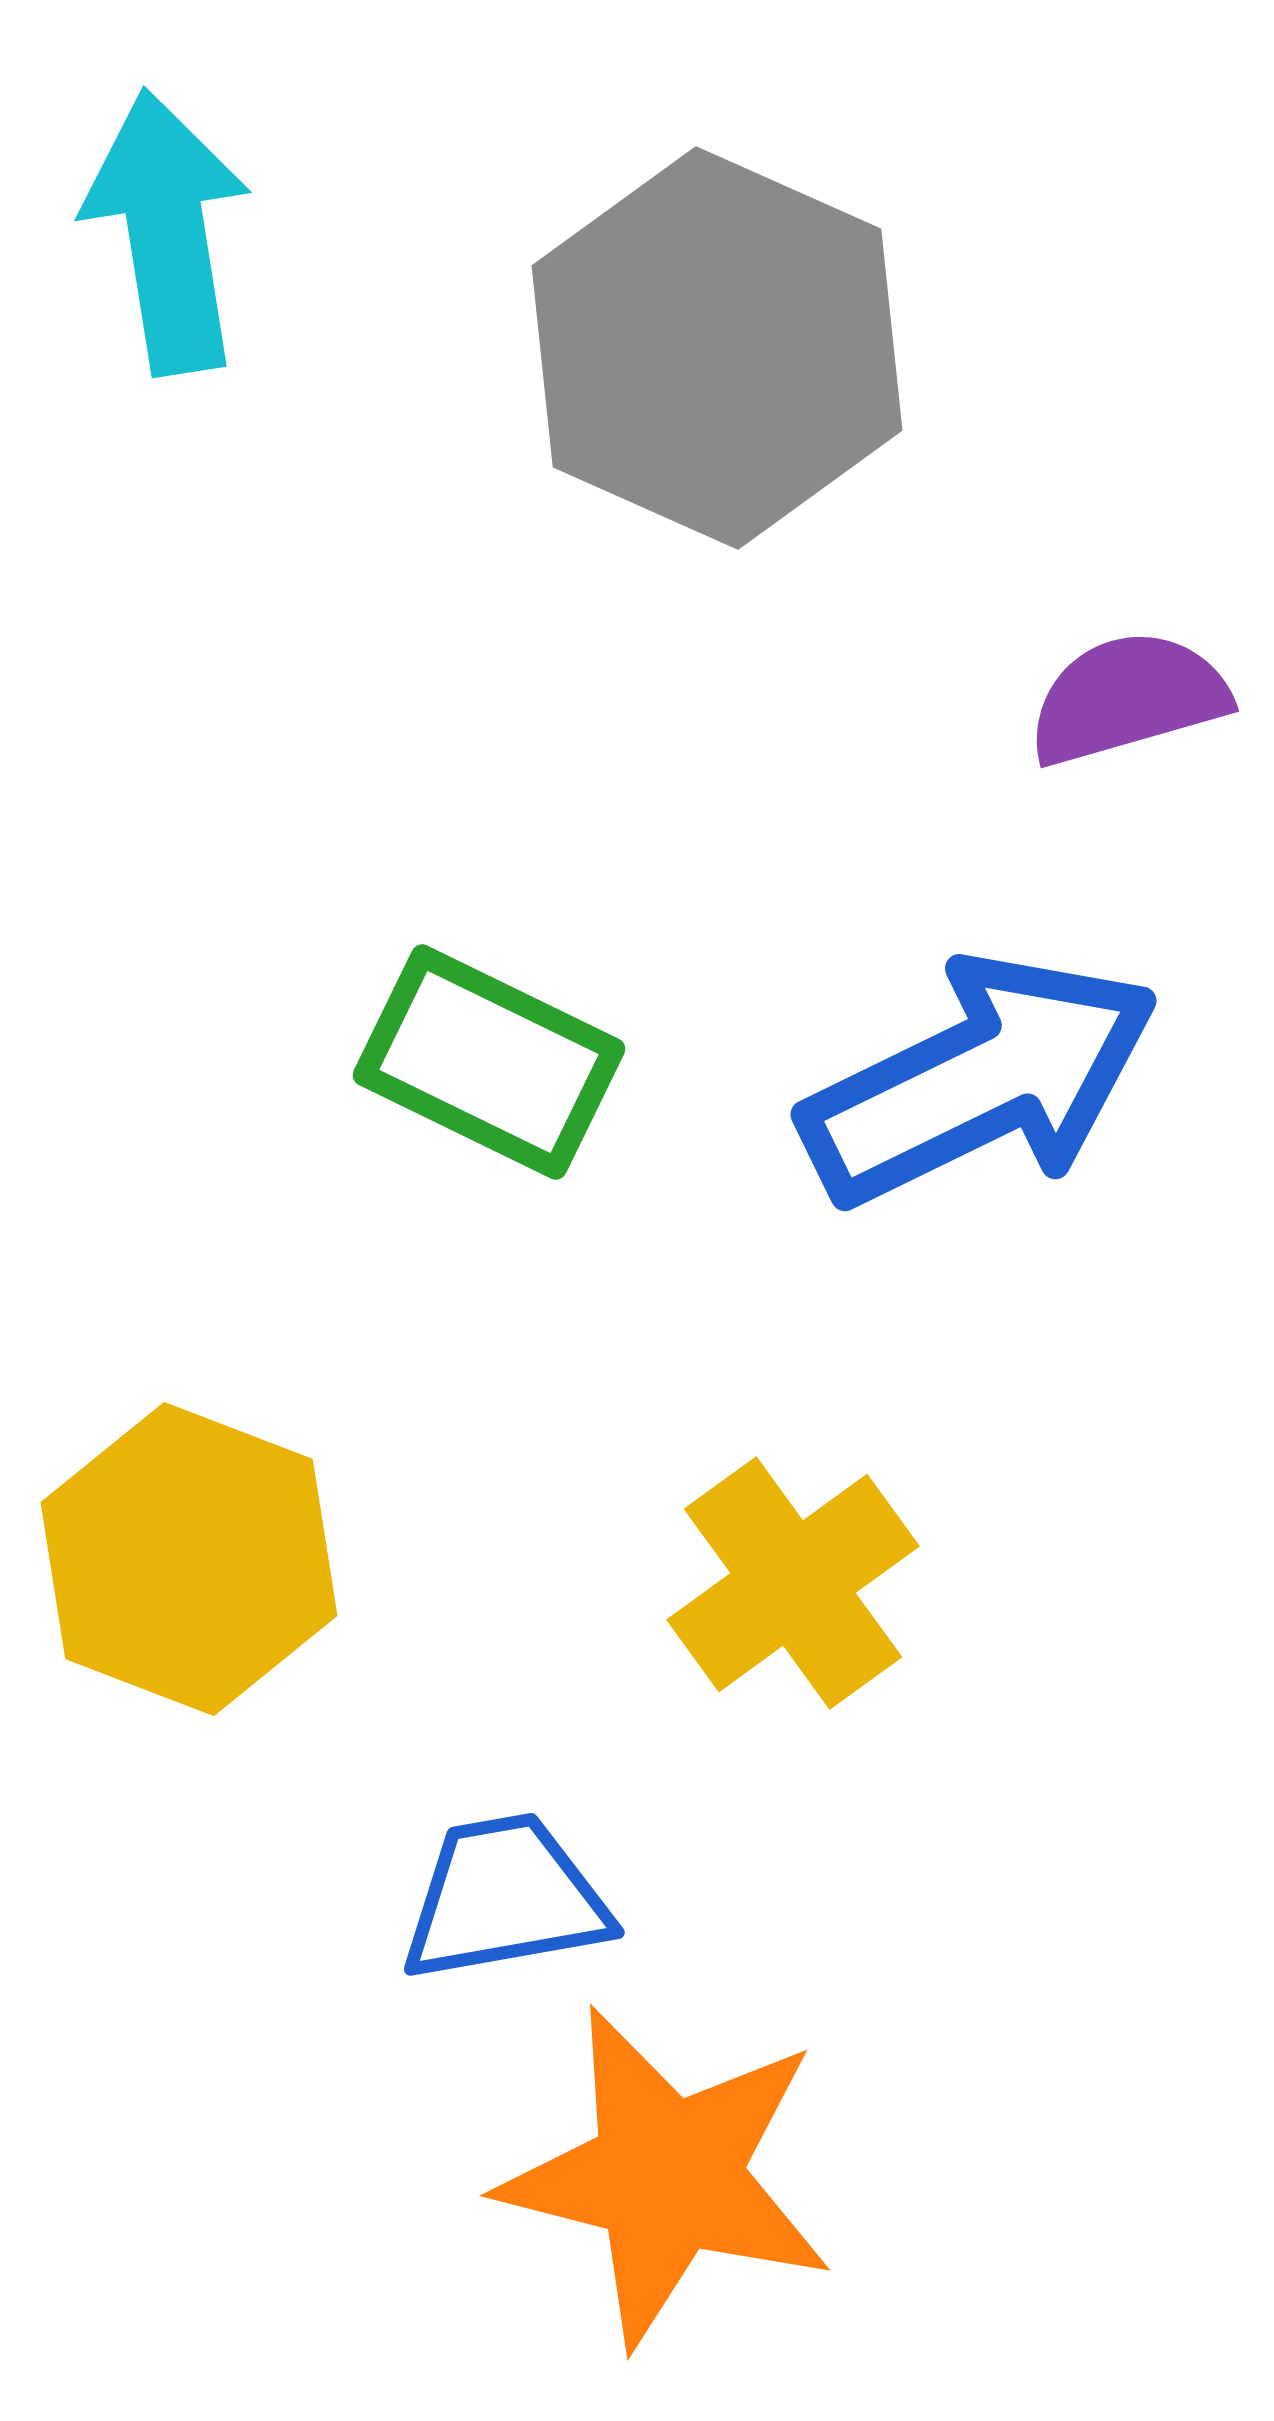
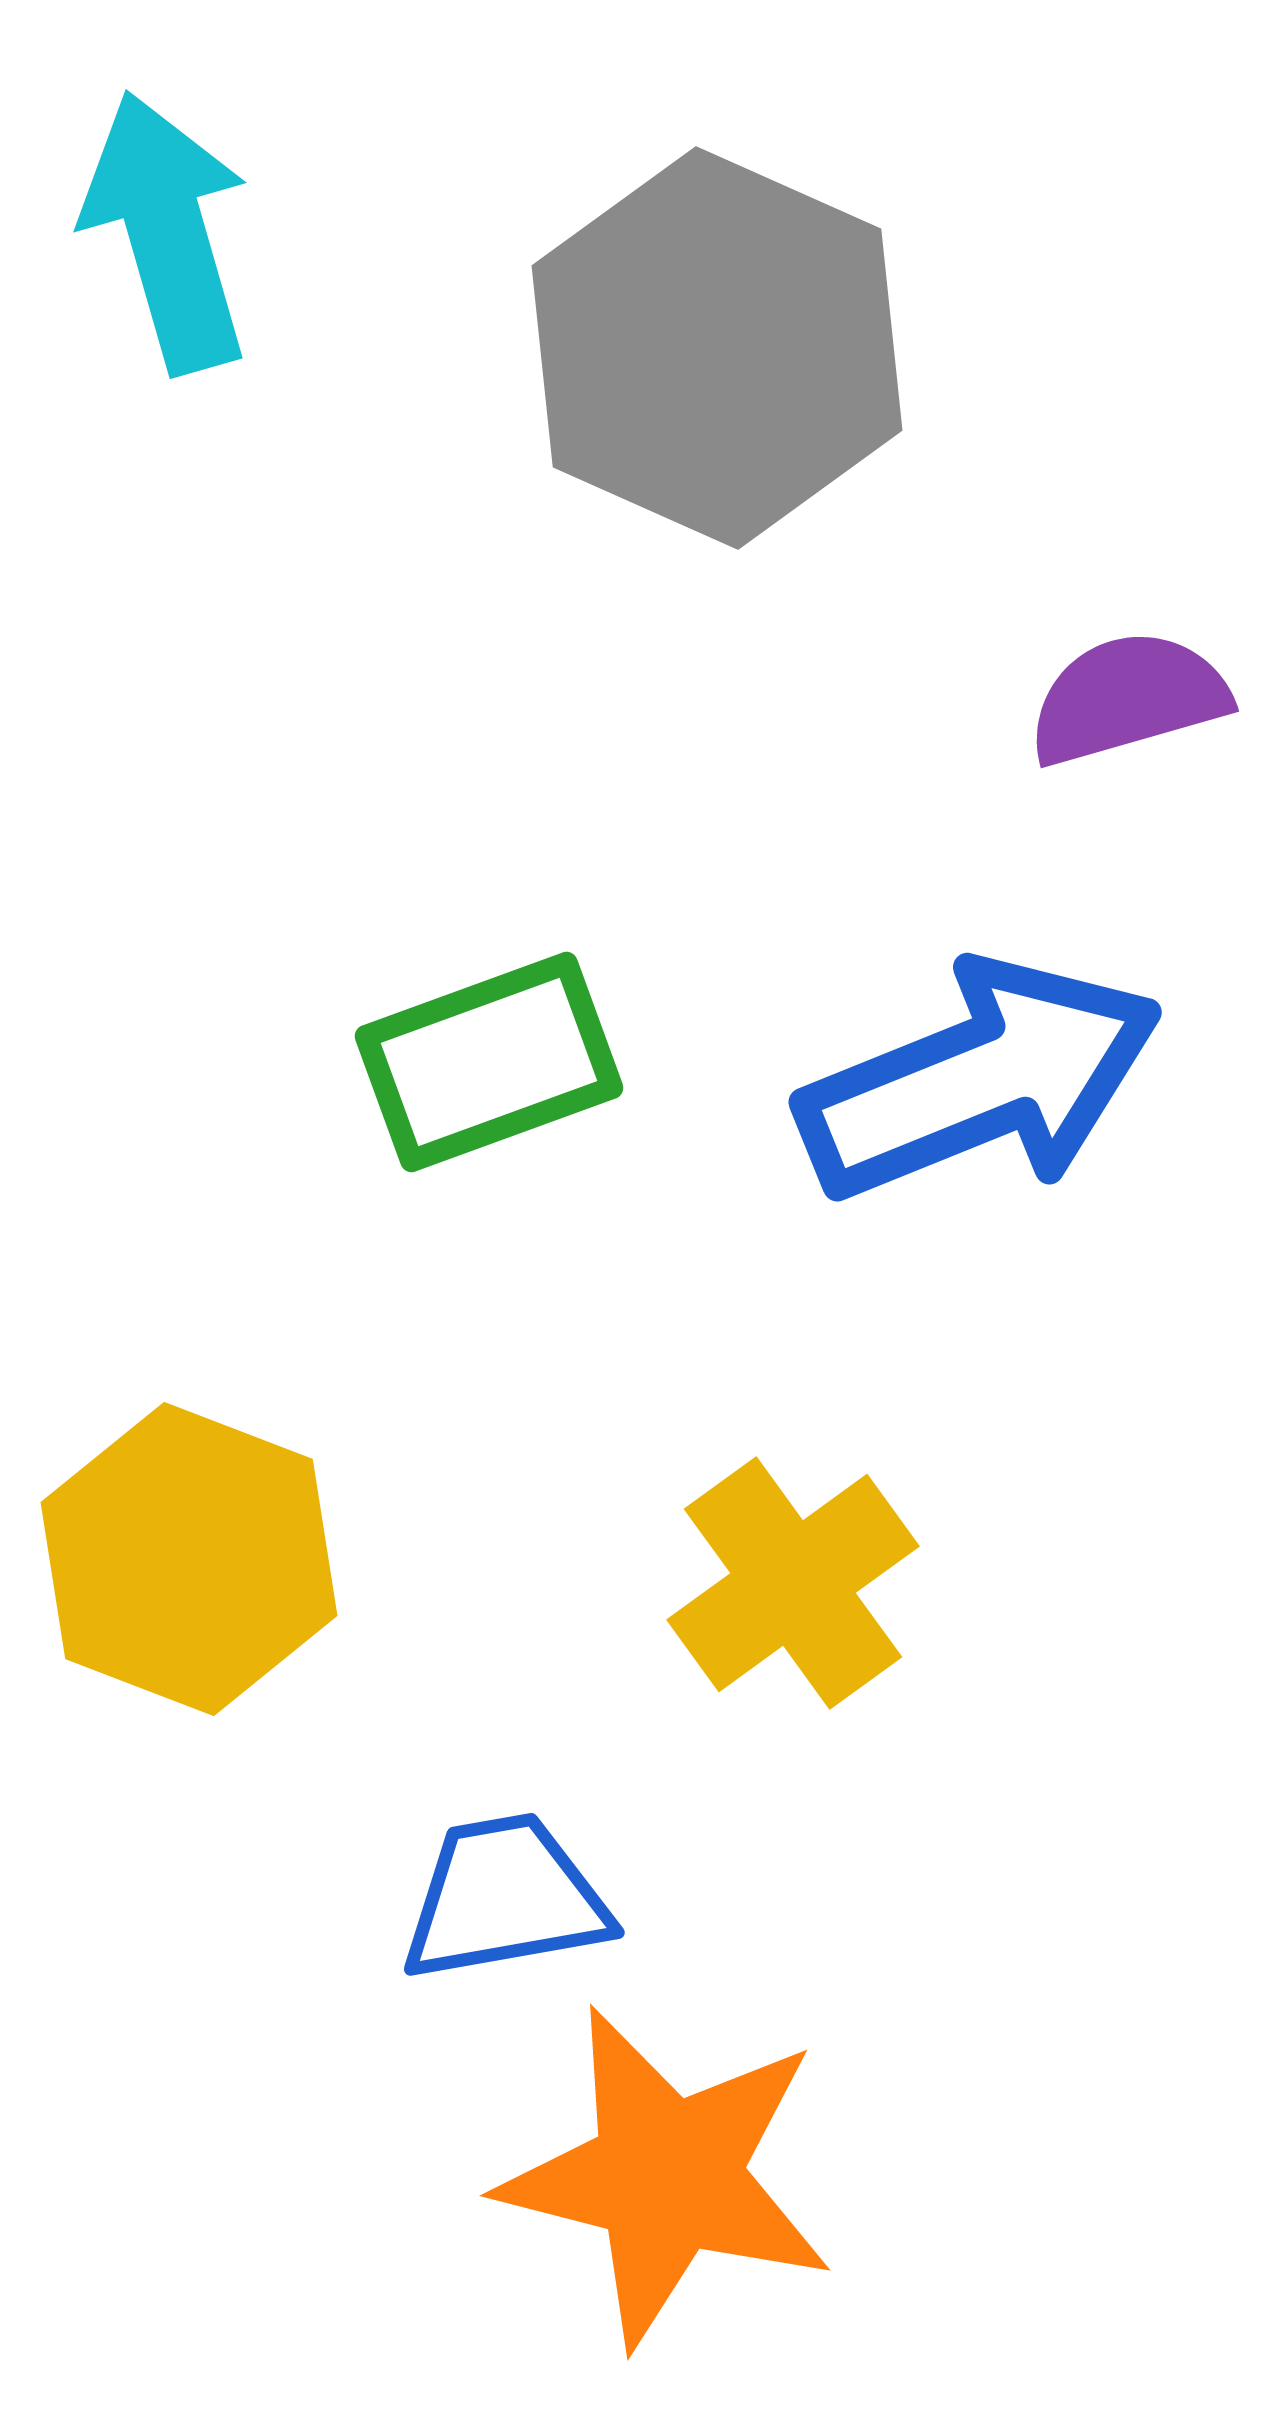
cyan arrow: rotated 7 degrees counterclockwise
green rectangle: rotated 46 degrees counterclockwise
blue arrow: rotated 4 degrees clockwise
